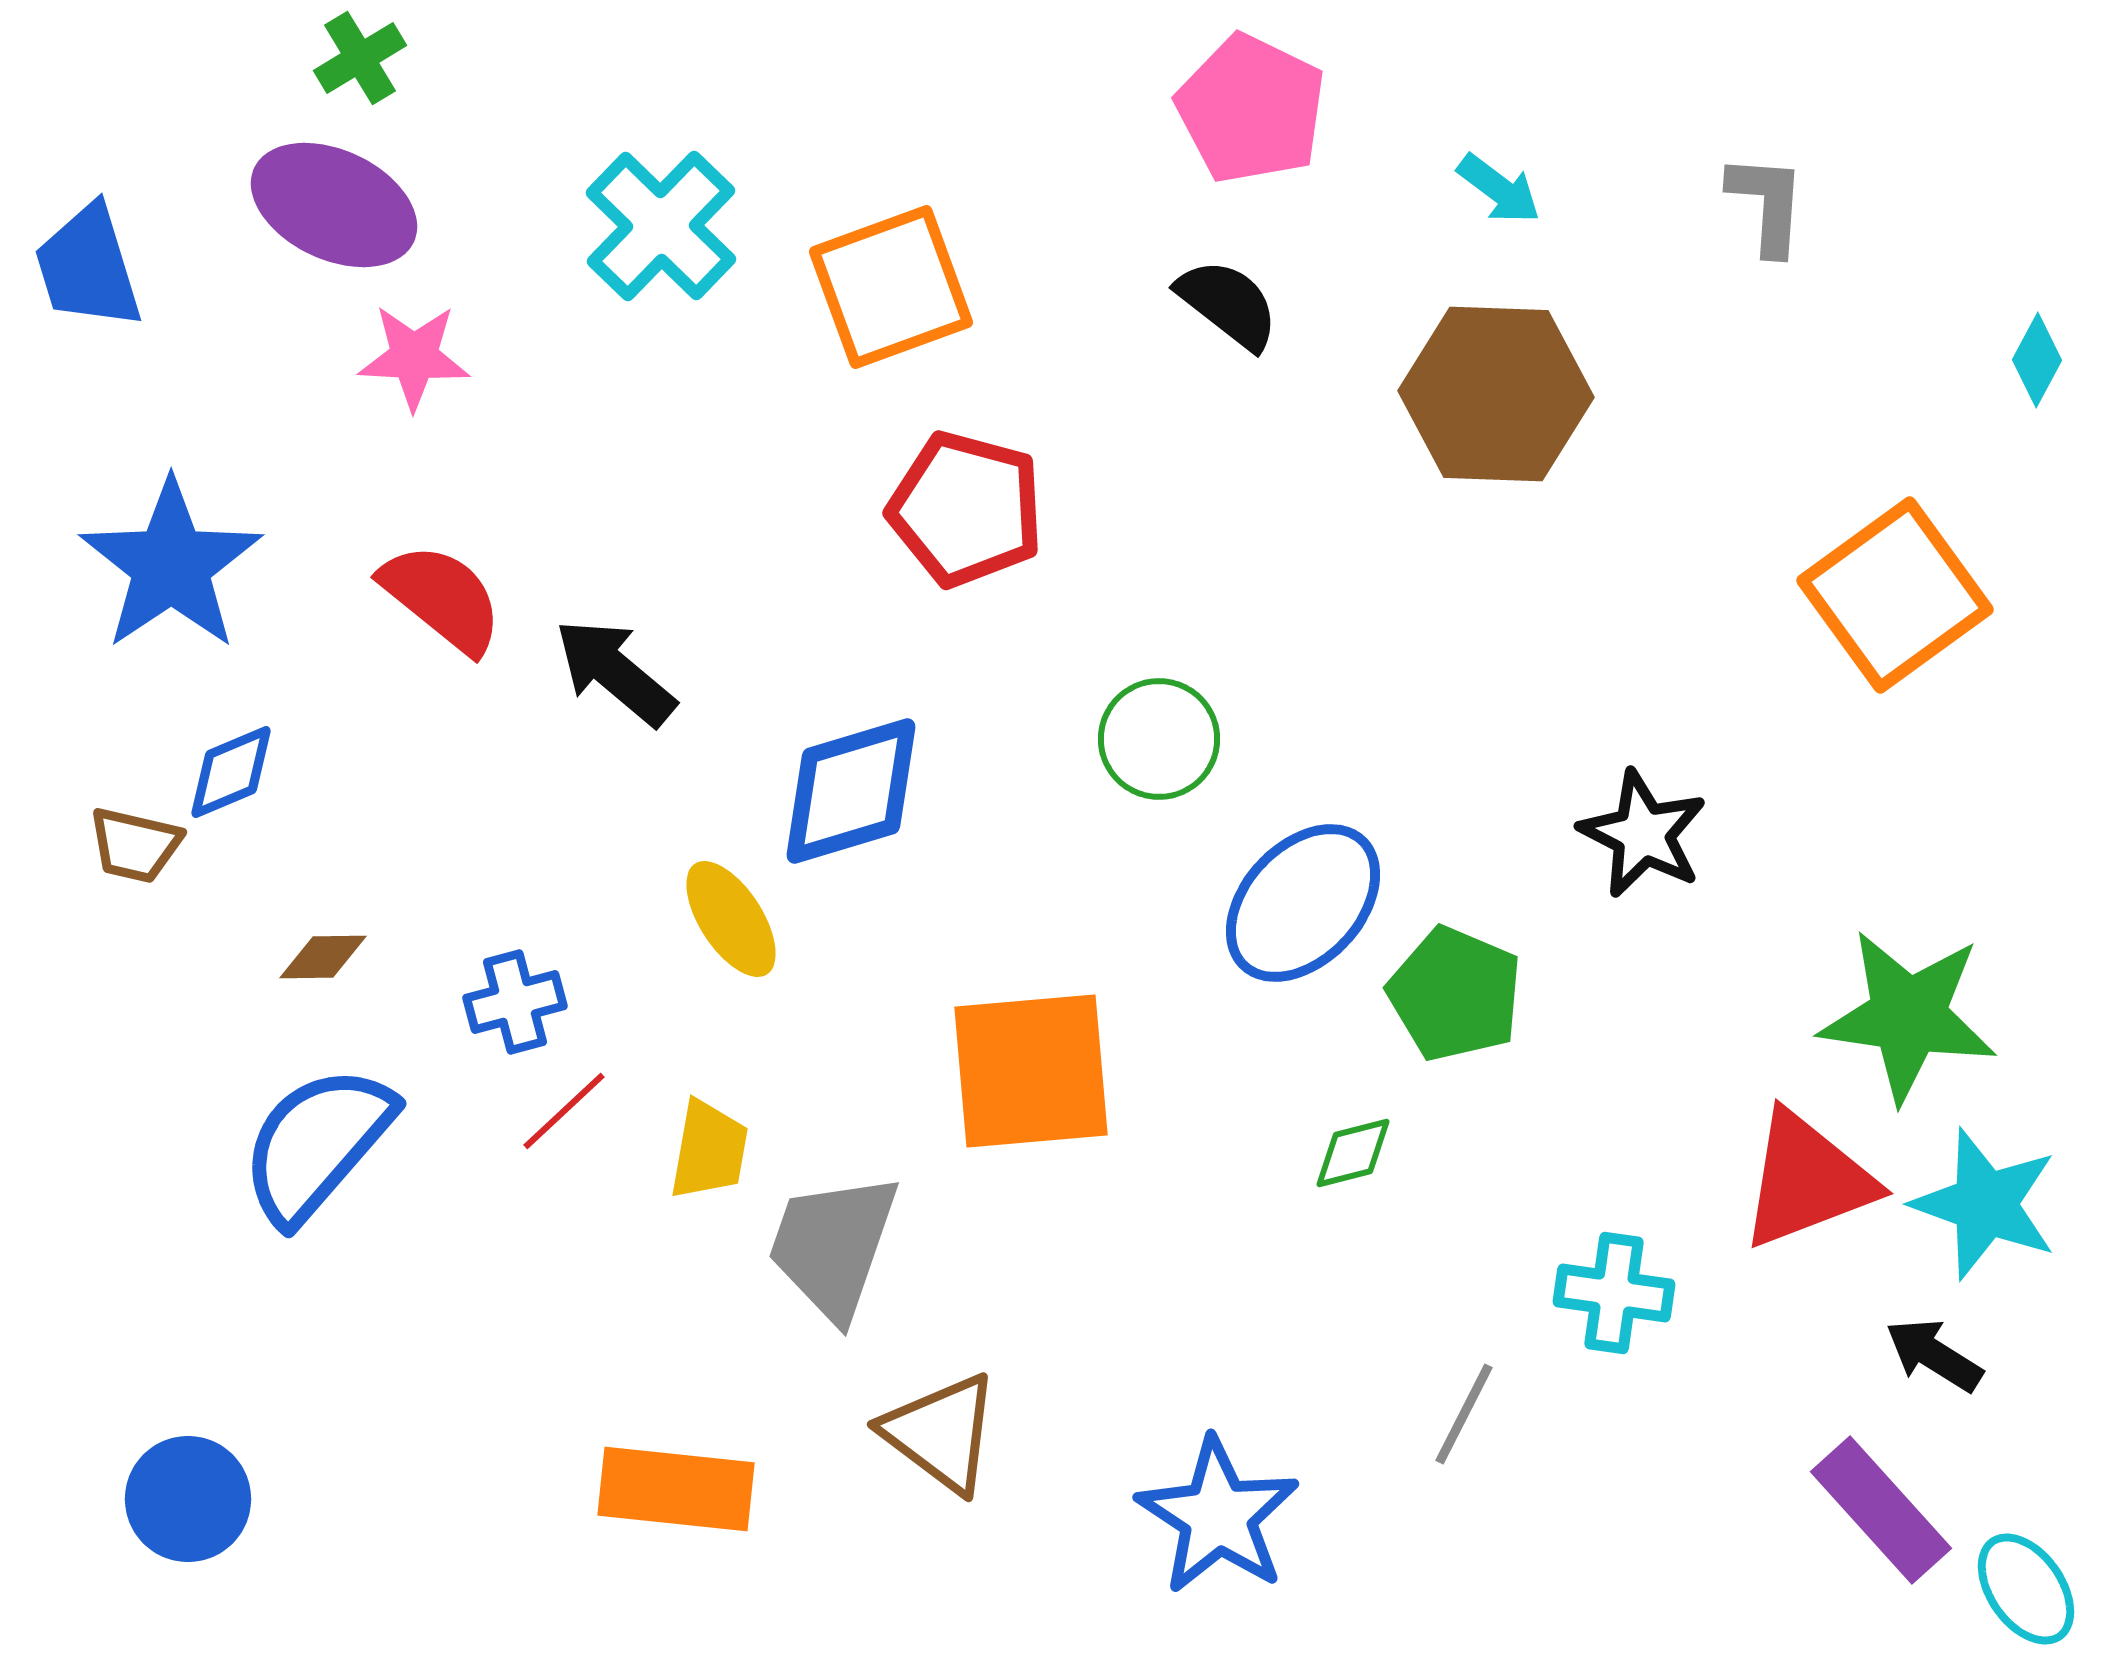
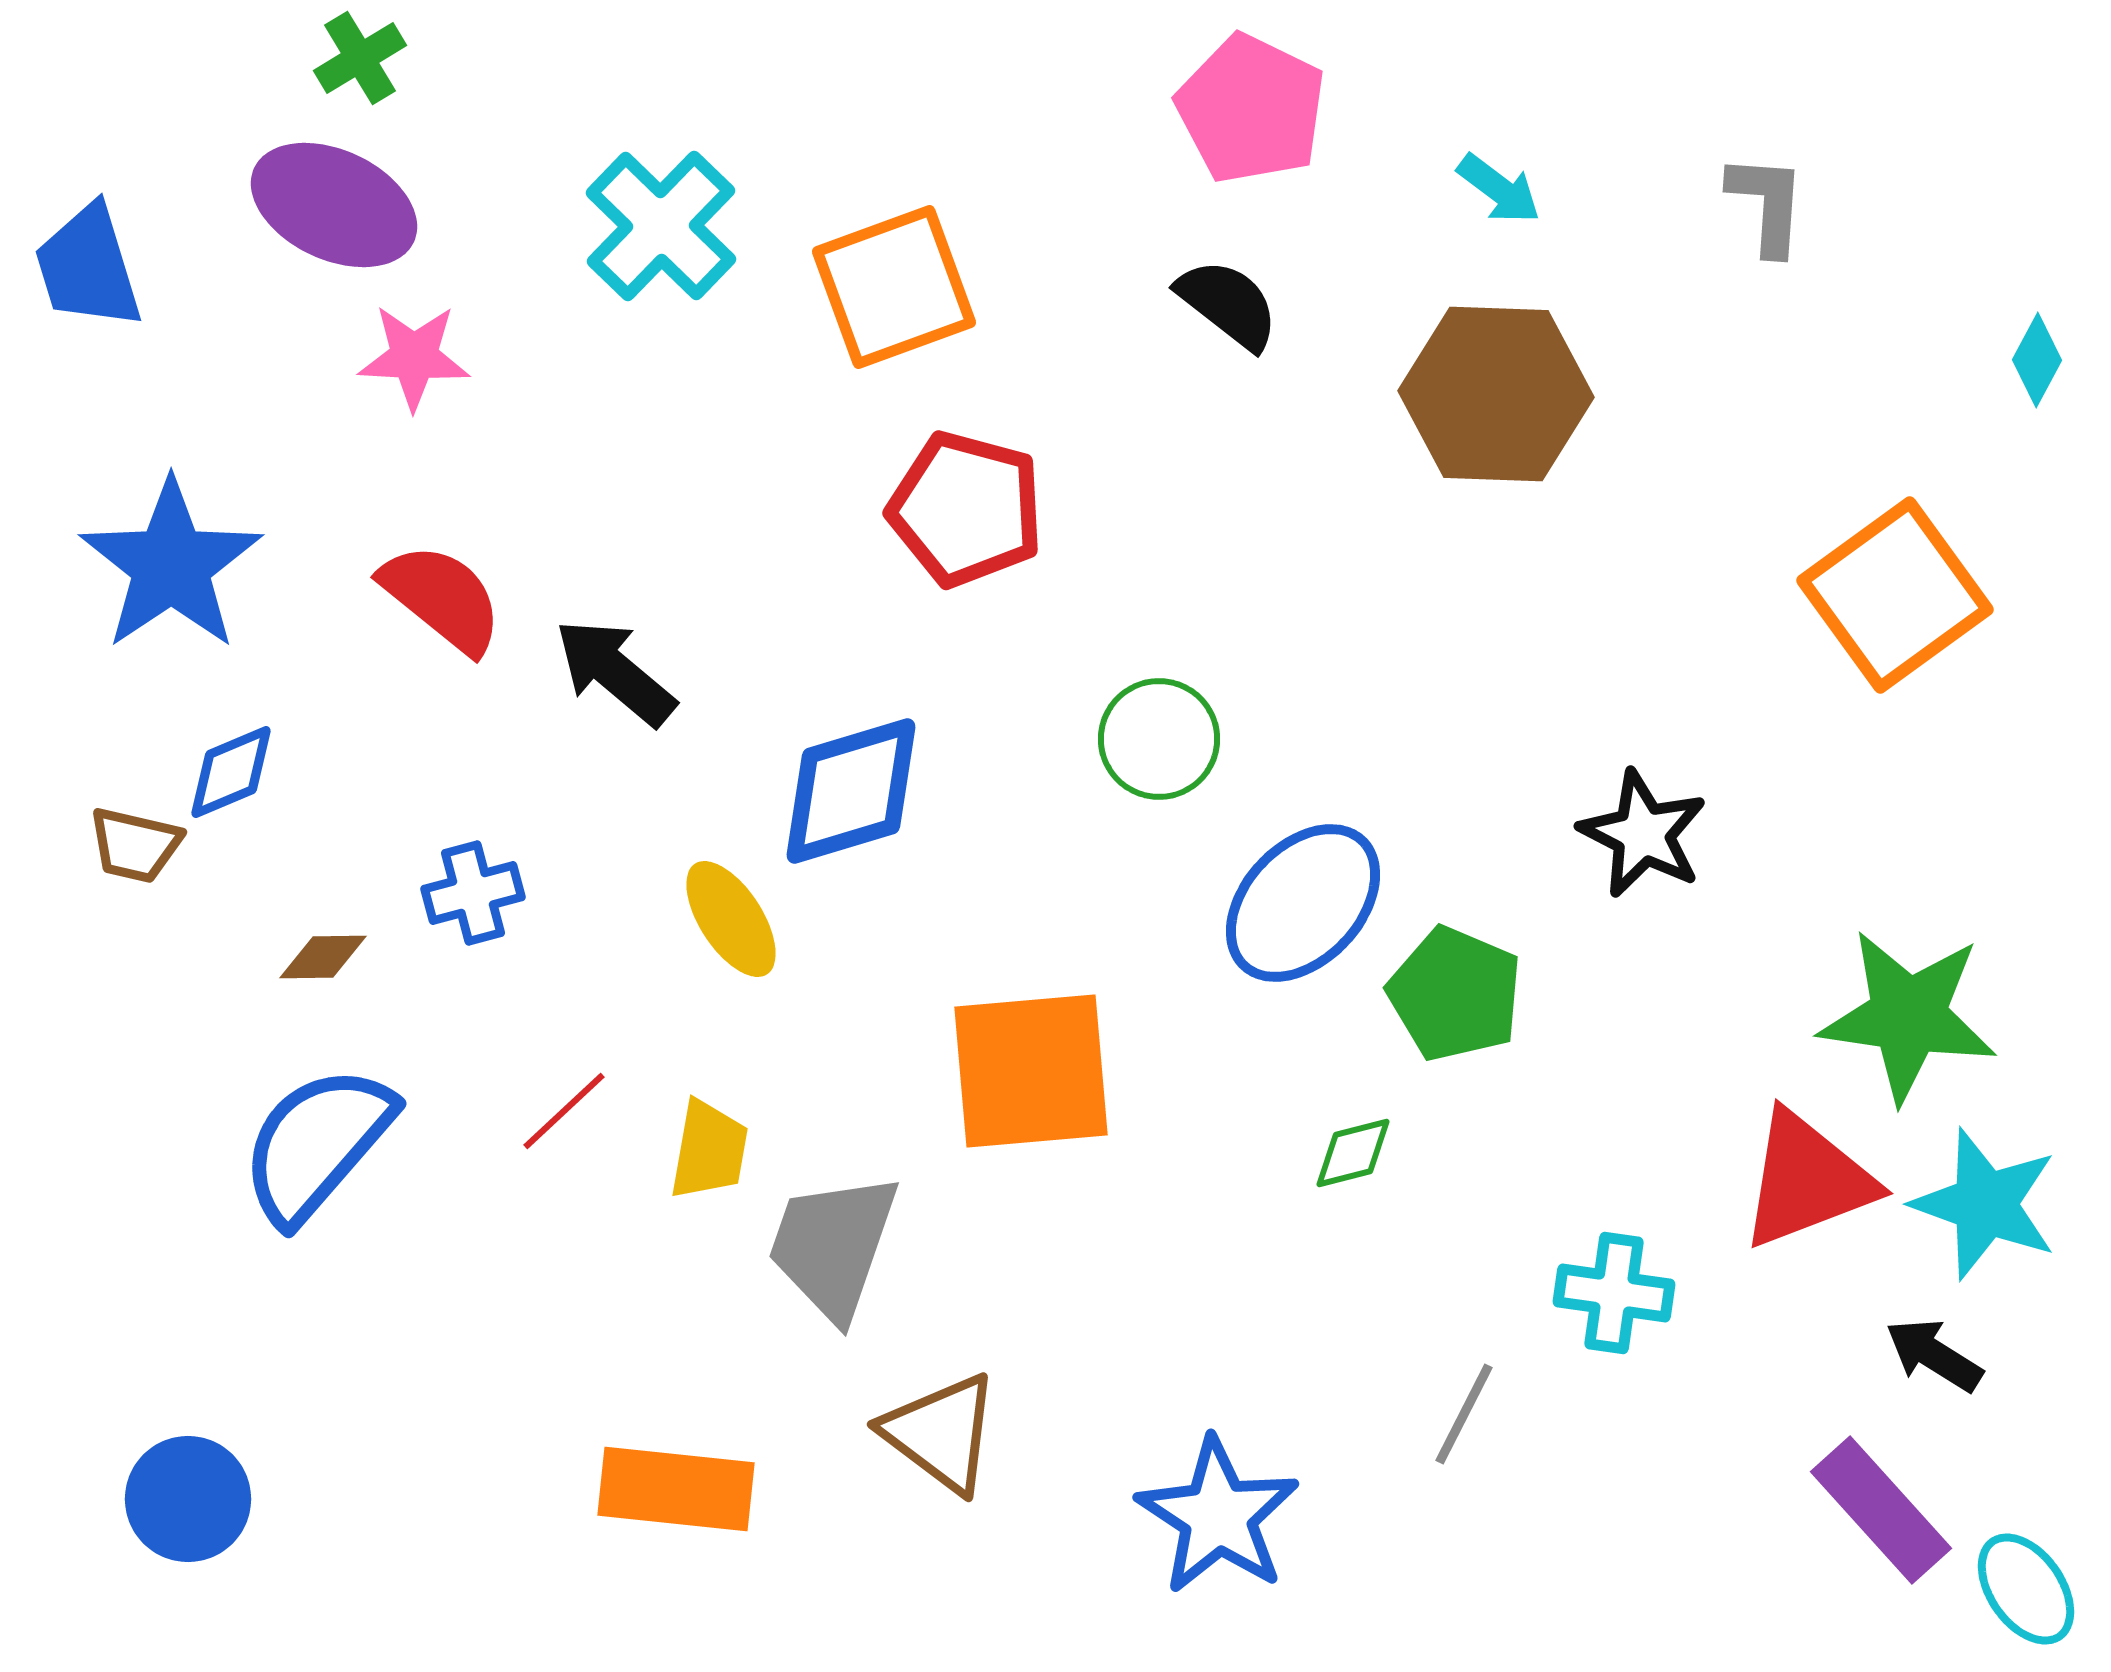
orange square at (891, 287): moved 3 px right
blue cross at (515, 1002): moved 42 px left, 109 px up
